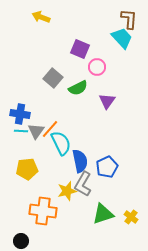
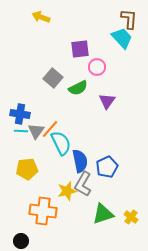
purple square: rotated 30 degrees counterclockwise
